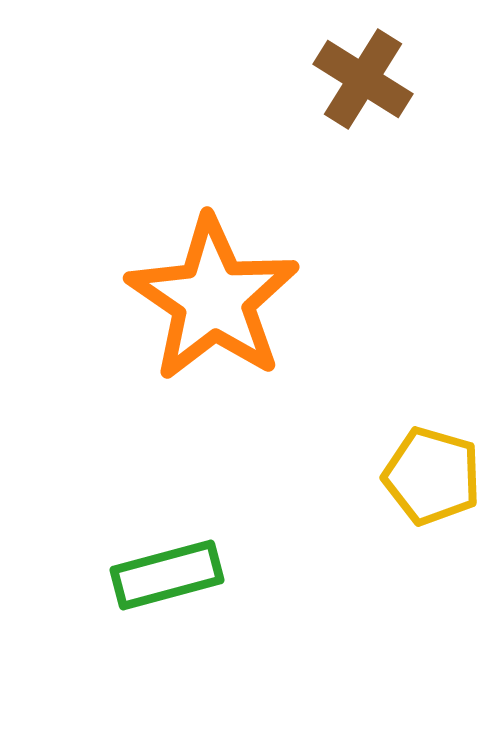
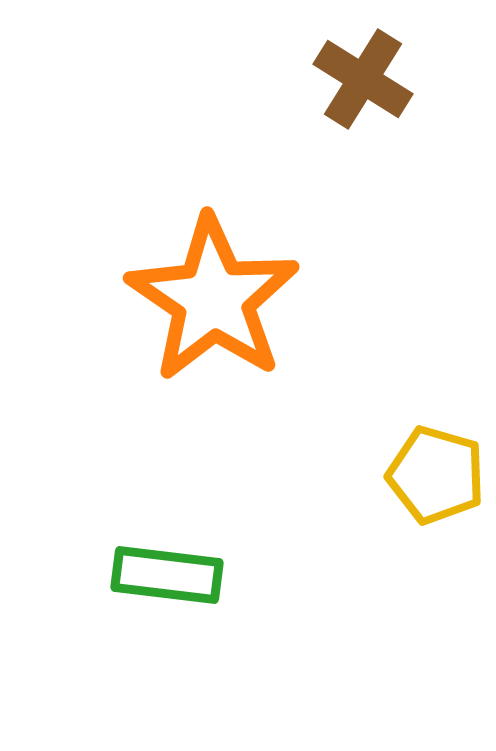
yellow pentagon: moved 4 px right, 1 px up
green rectangle: rotated 22 degrees clockwise
